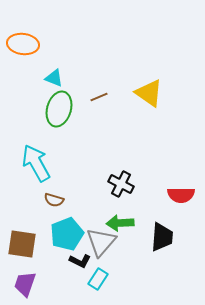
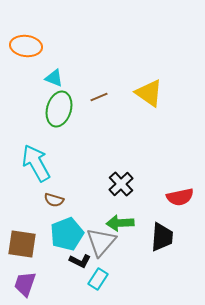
orange ellipse: moved 3 px right, 2 px down
black cross: rotated 20 degrees clockwise
red semicircle: moved 1 px left, 2 px down; rotated 12 degrees counterclockwise
